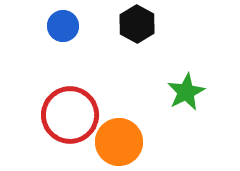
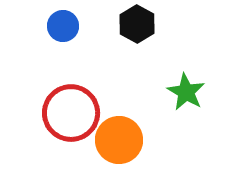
green star: rotated 15 degrees counterclockwise
red circle: moved 1 px right, 2 px up
orange circle: moved 2 px up
